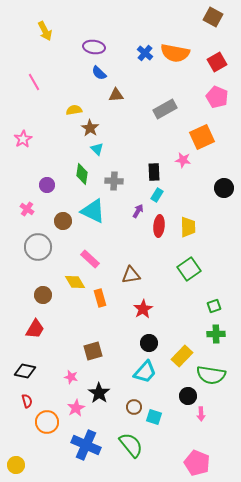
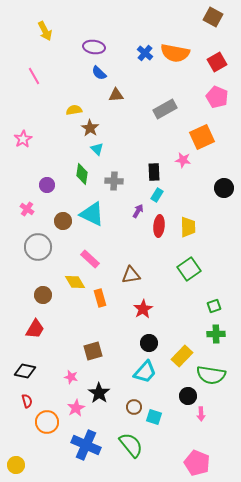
pink line at (34, 82): moved 6 px up
cyan triangle at (93, 211): moved 1 px left, 3 px down
